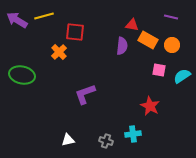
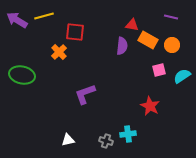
pink square: rotated 24 degrees counterclockwise
cyan cross: moved 5 px left
